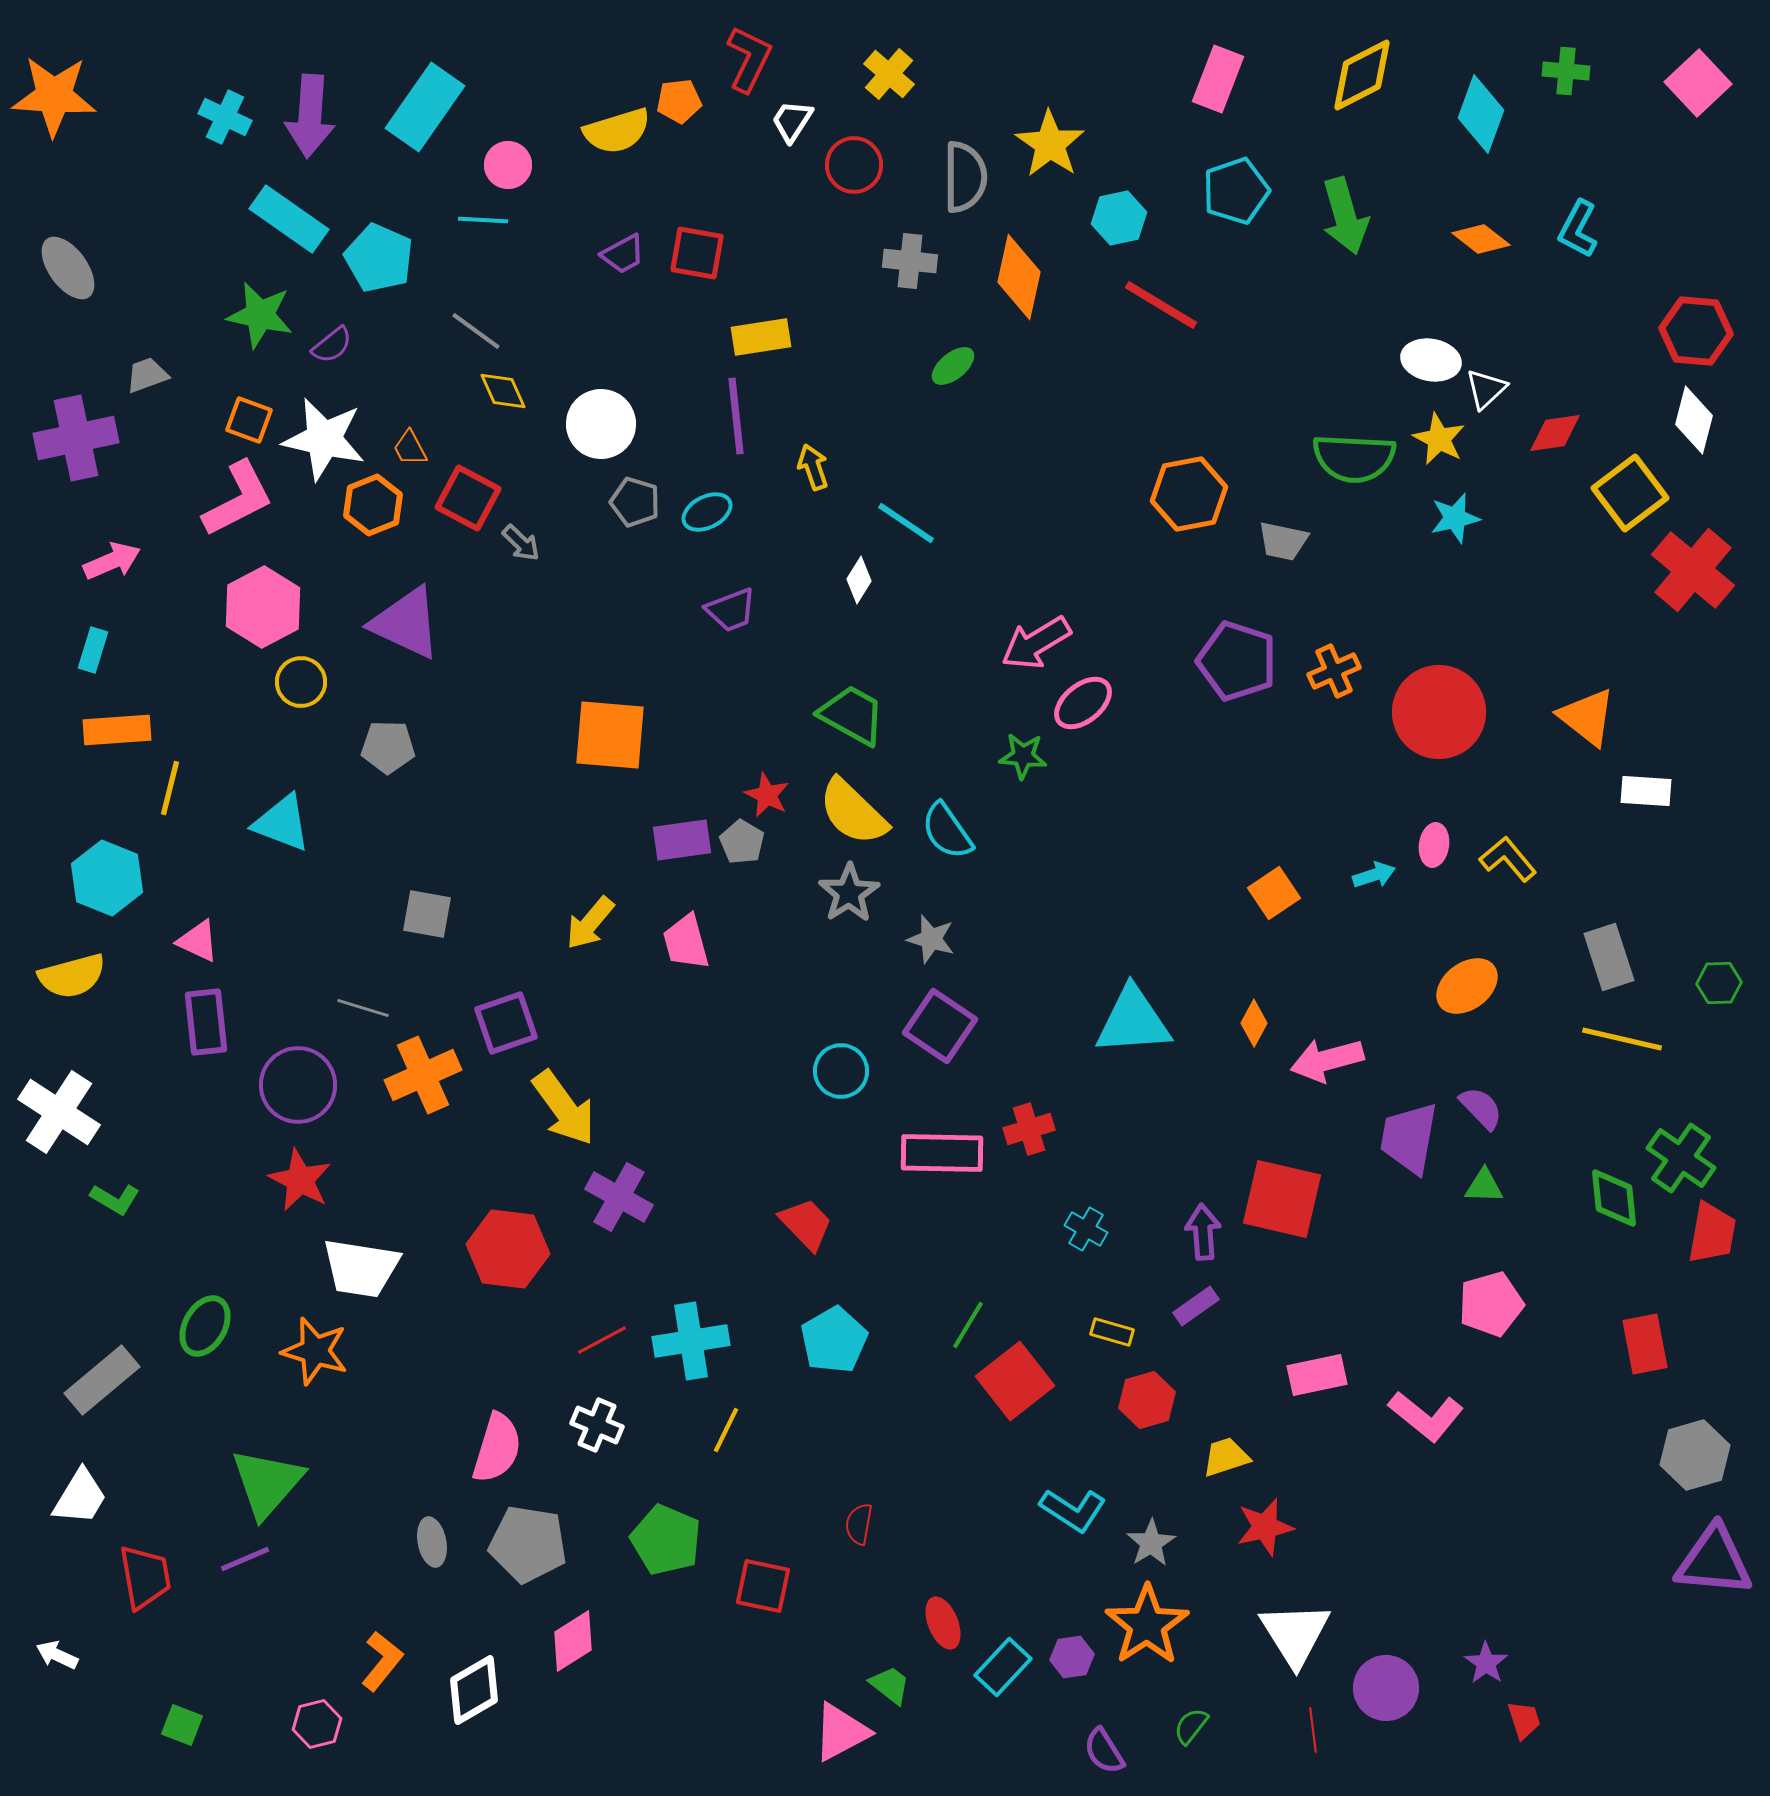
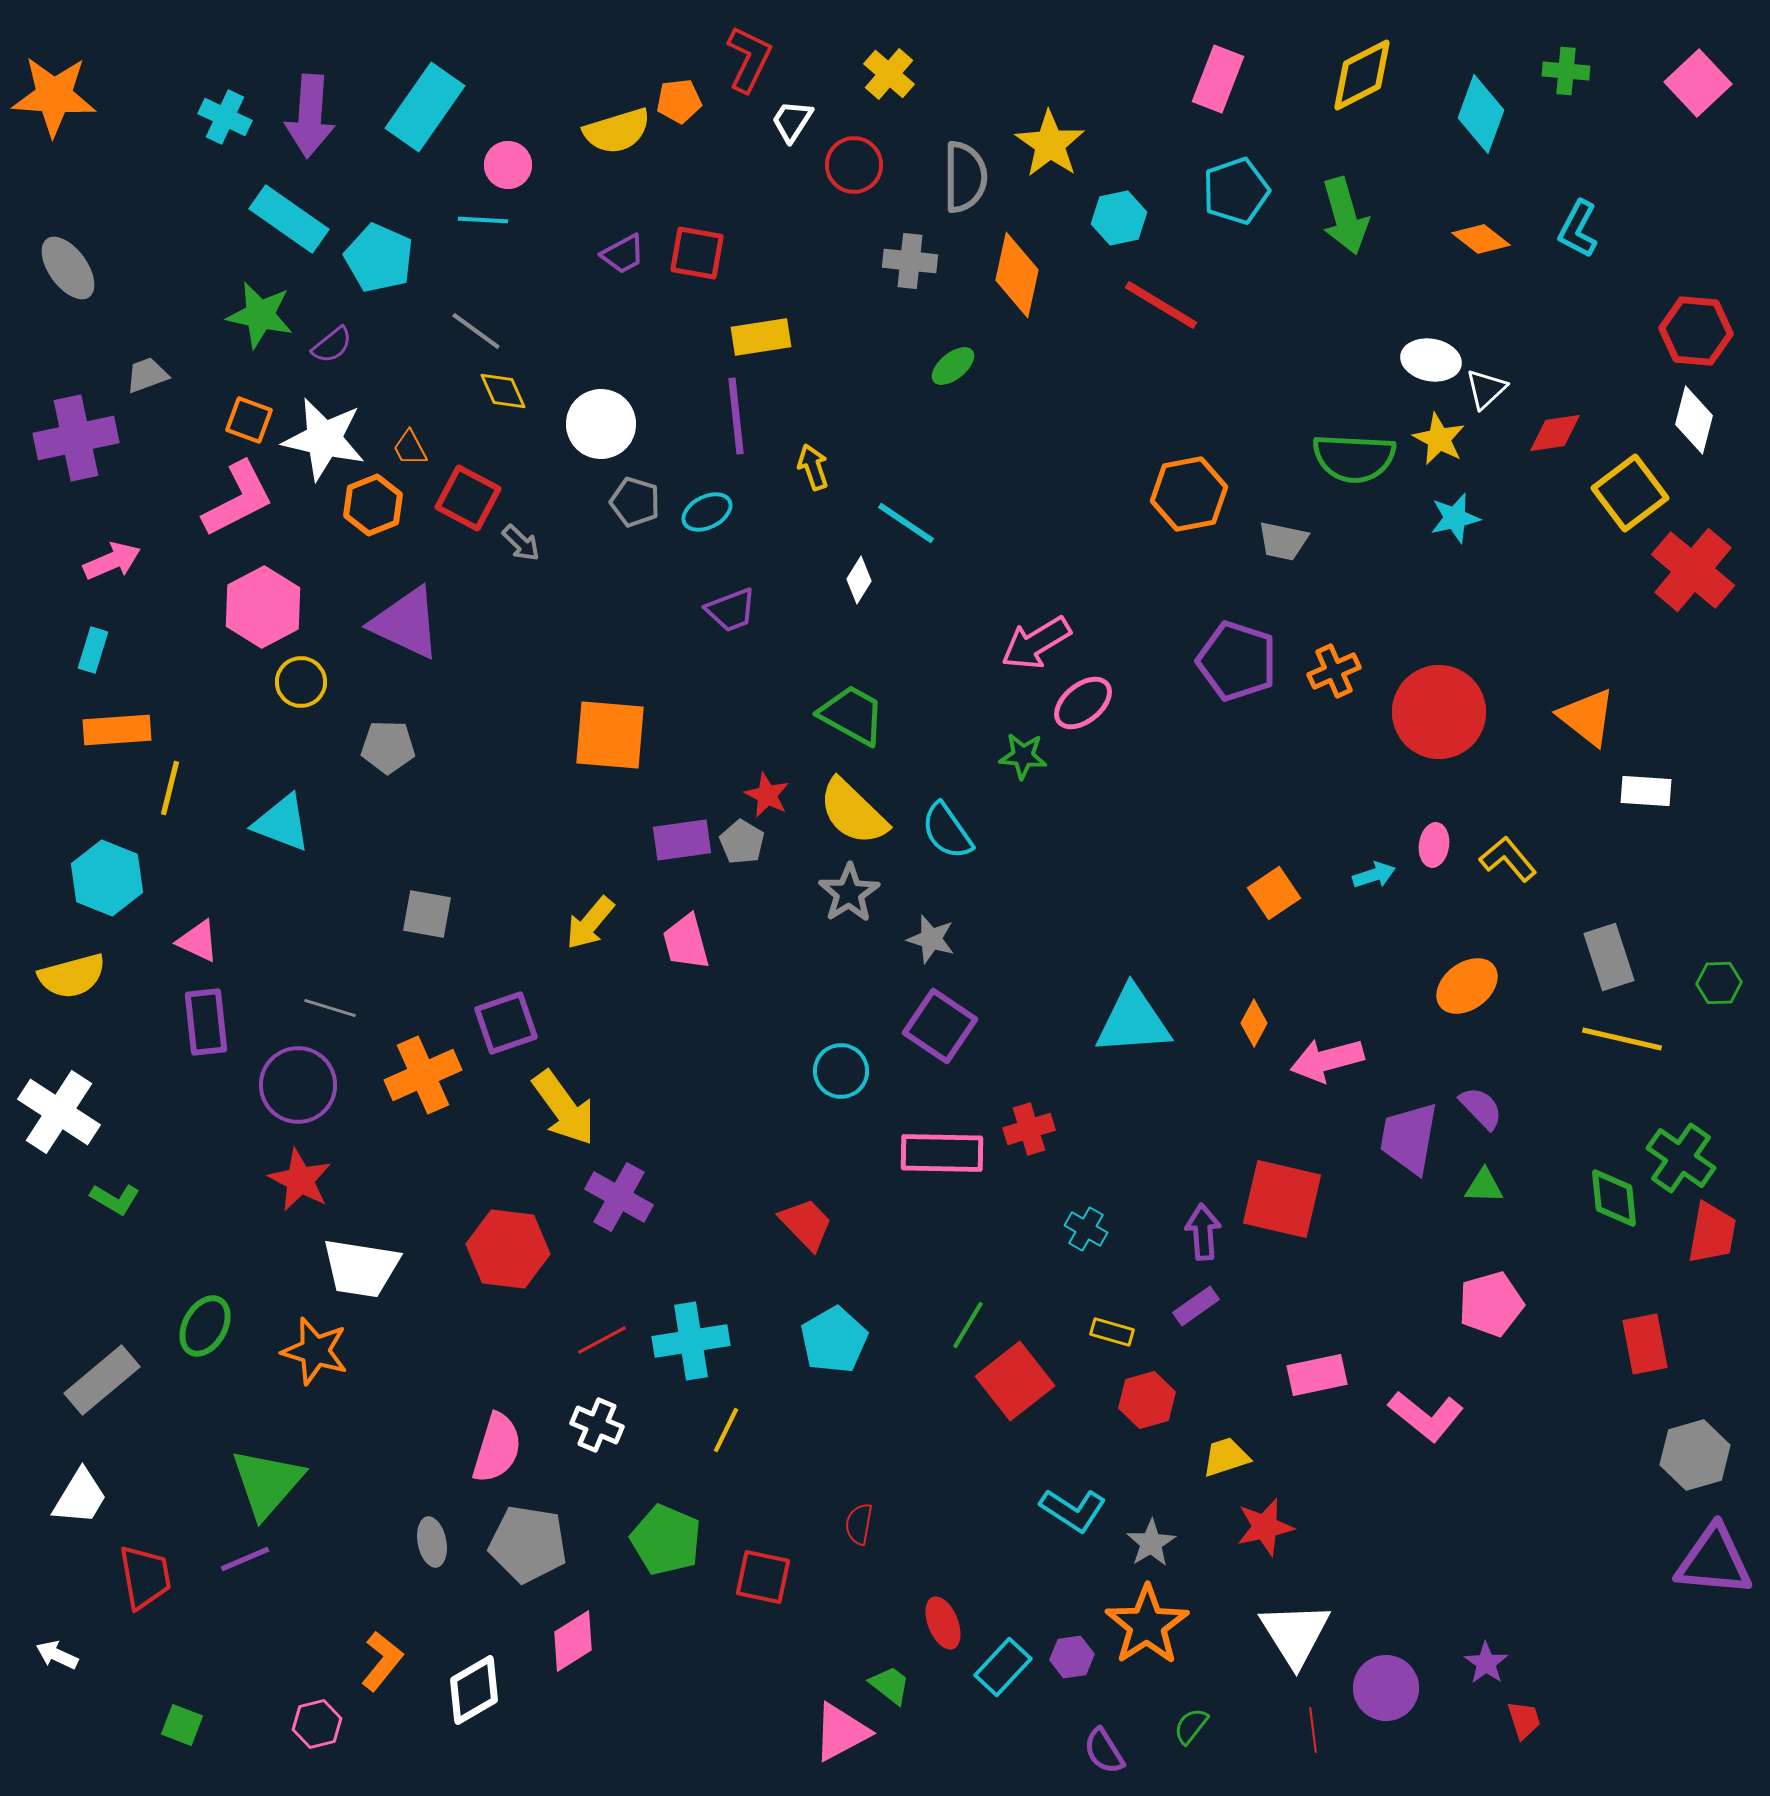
orange diamond at (1019, 277): moved 2 px left, 2 px up
gray line at (363, 1008): moved 33 px left
red square at (763, 1586): moved 9 px up
